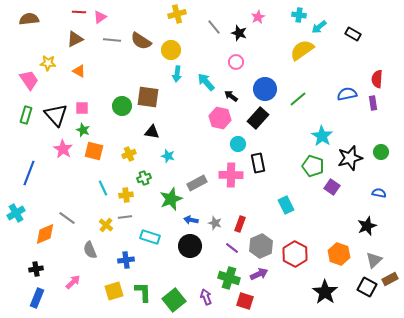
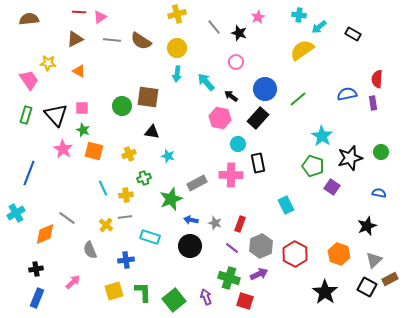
yellow circle at (171, 50): moved 6 px right, 2 px up
